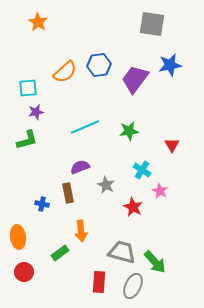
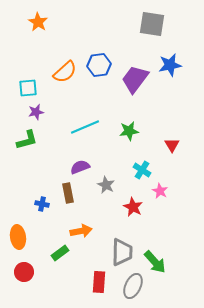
orange arrow: rotated 95 degrees counterclockwise
gray trapezoid: rotated 76 degrees clockwise
